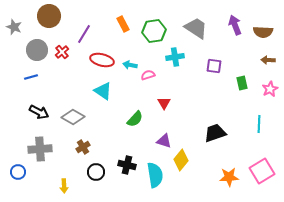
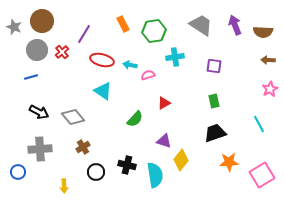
brown circle: moved 7 px left, 5 px down
gray trapezoid: moved 5 px right, 3 px up
green rectangle: moved 28 px left, 18 px down
red triangle: rotated 32 degrees clockwise
gray diamond: rotated 20 degrees clockwise
cyan line: rotated 30 degrees counterclockwise
pink square: moved 4 px down
orange star: moved 15 px up
